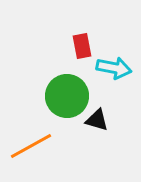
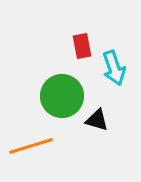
cyan arrow: rotated 60 degrees clockwise
green circle: moved 5 px left
orange line: rotated 12 degrees clockwise
